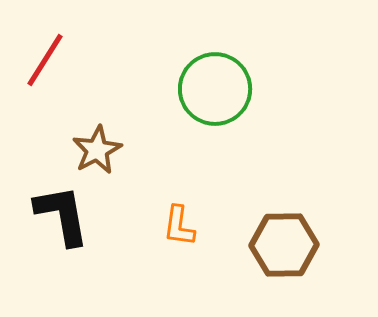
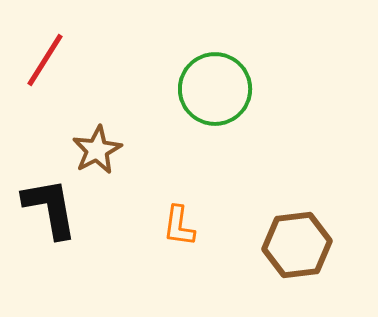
black L-shape: moved 12 px left, 7 px up
brown hexagon: moved 13 px right; rotated 6 degrees counterclockwise
